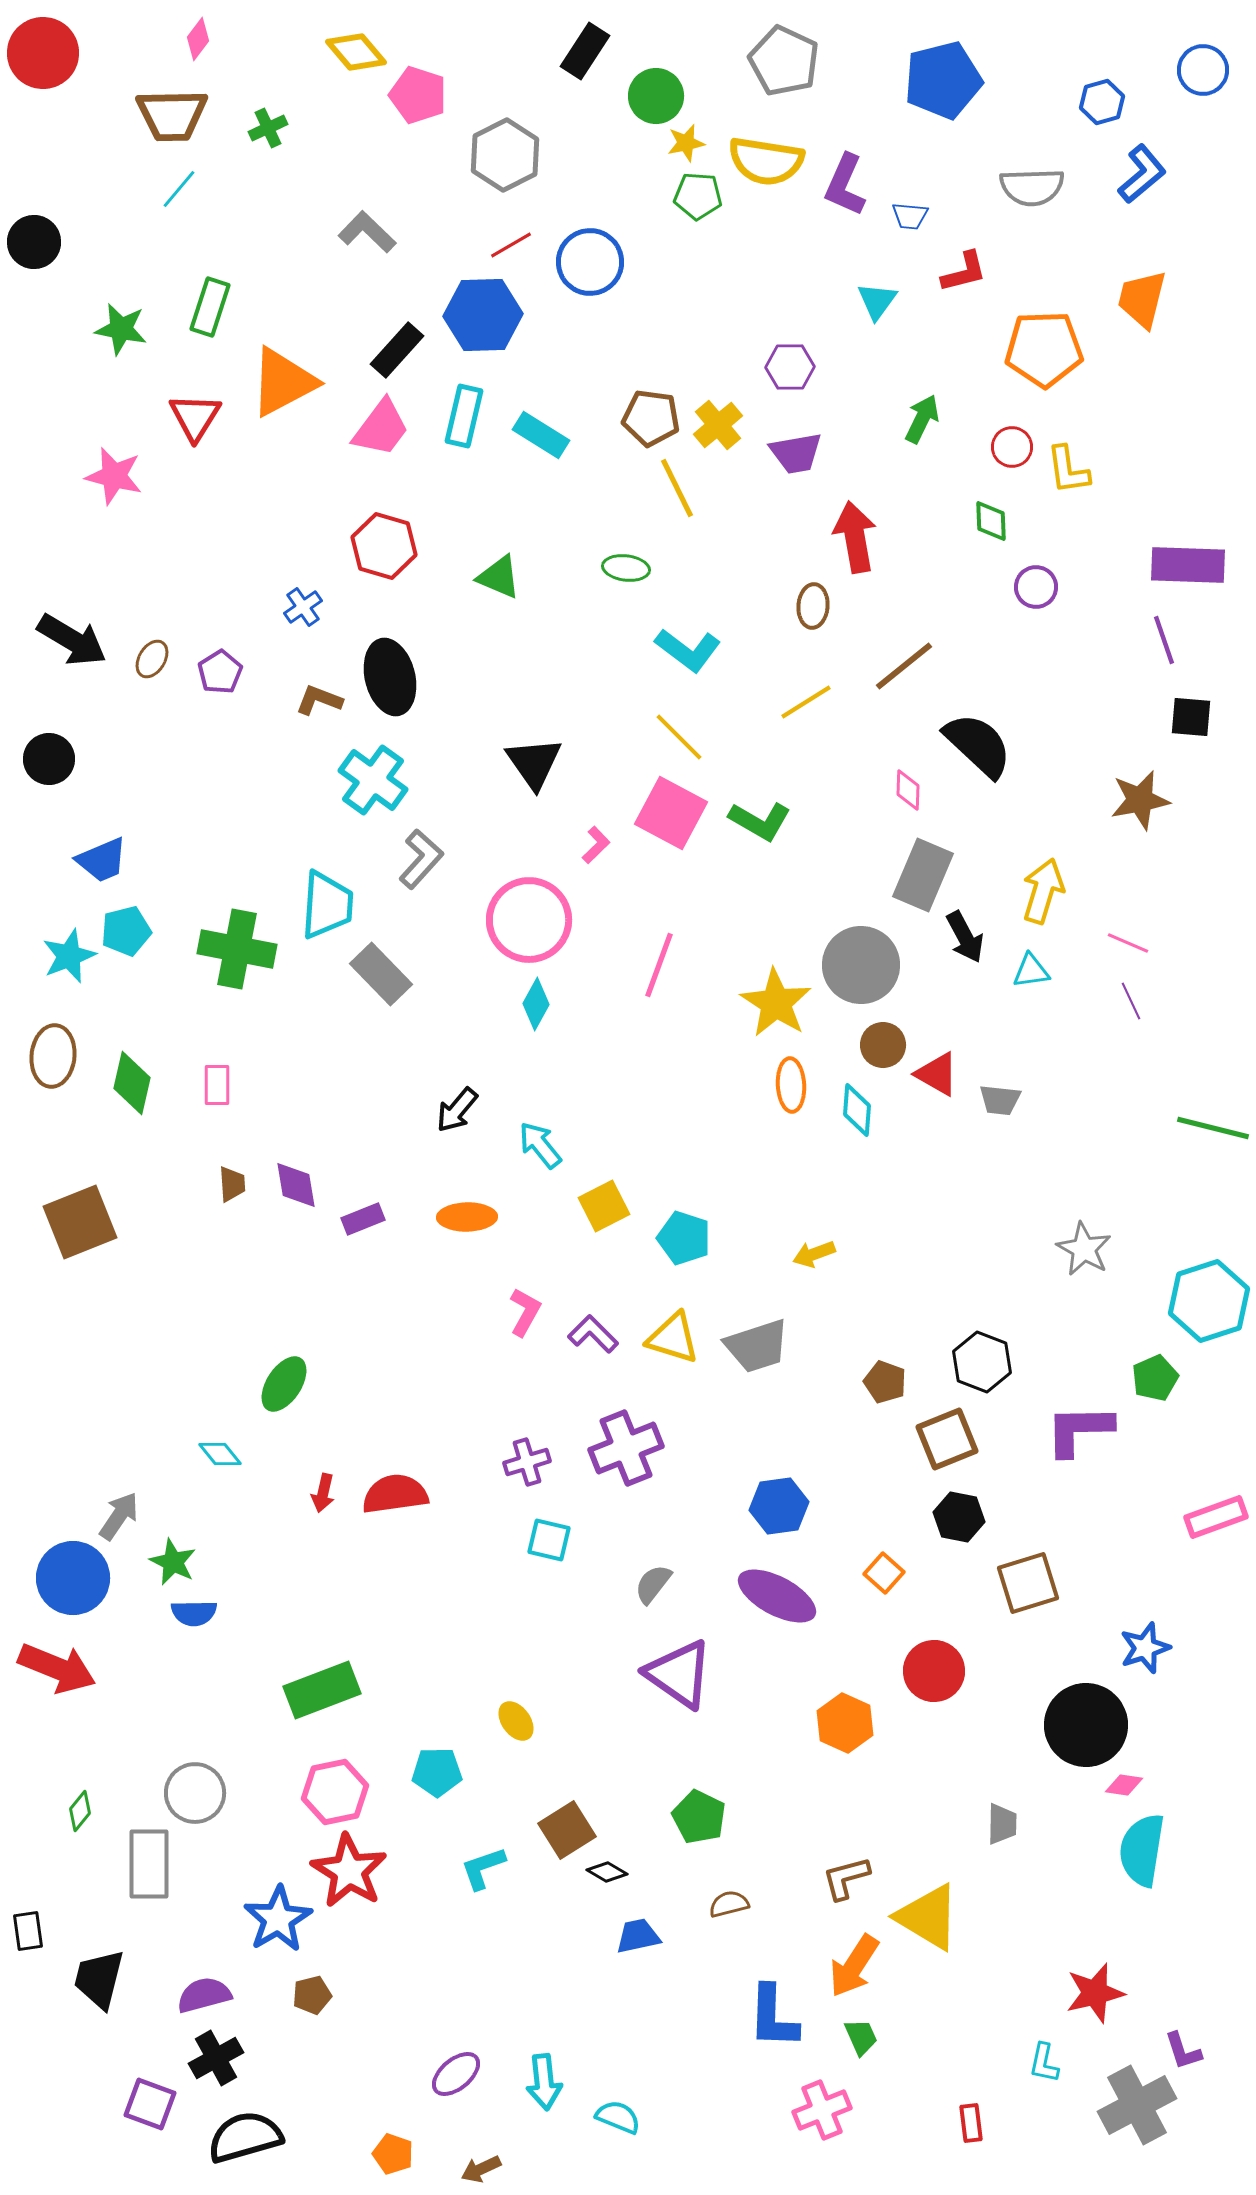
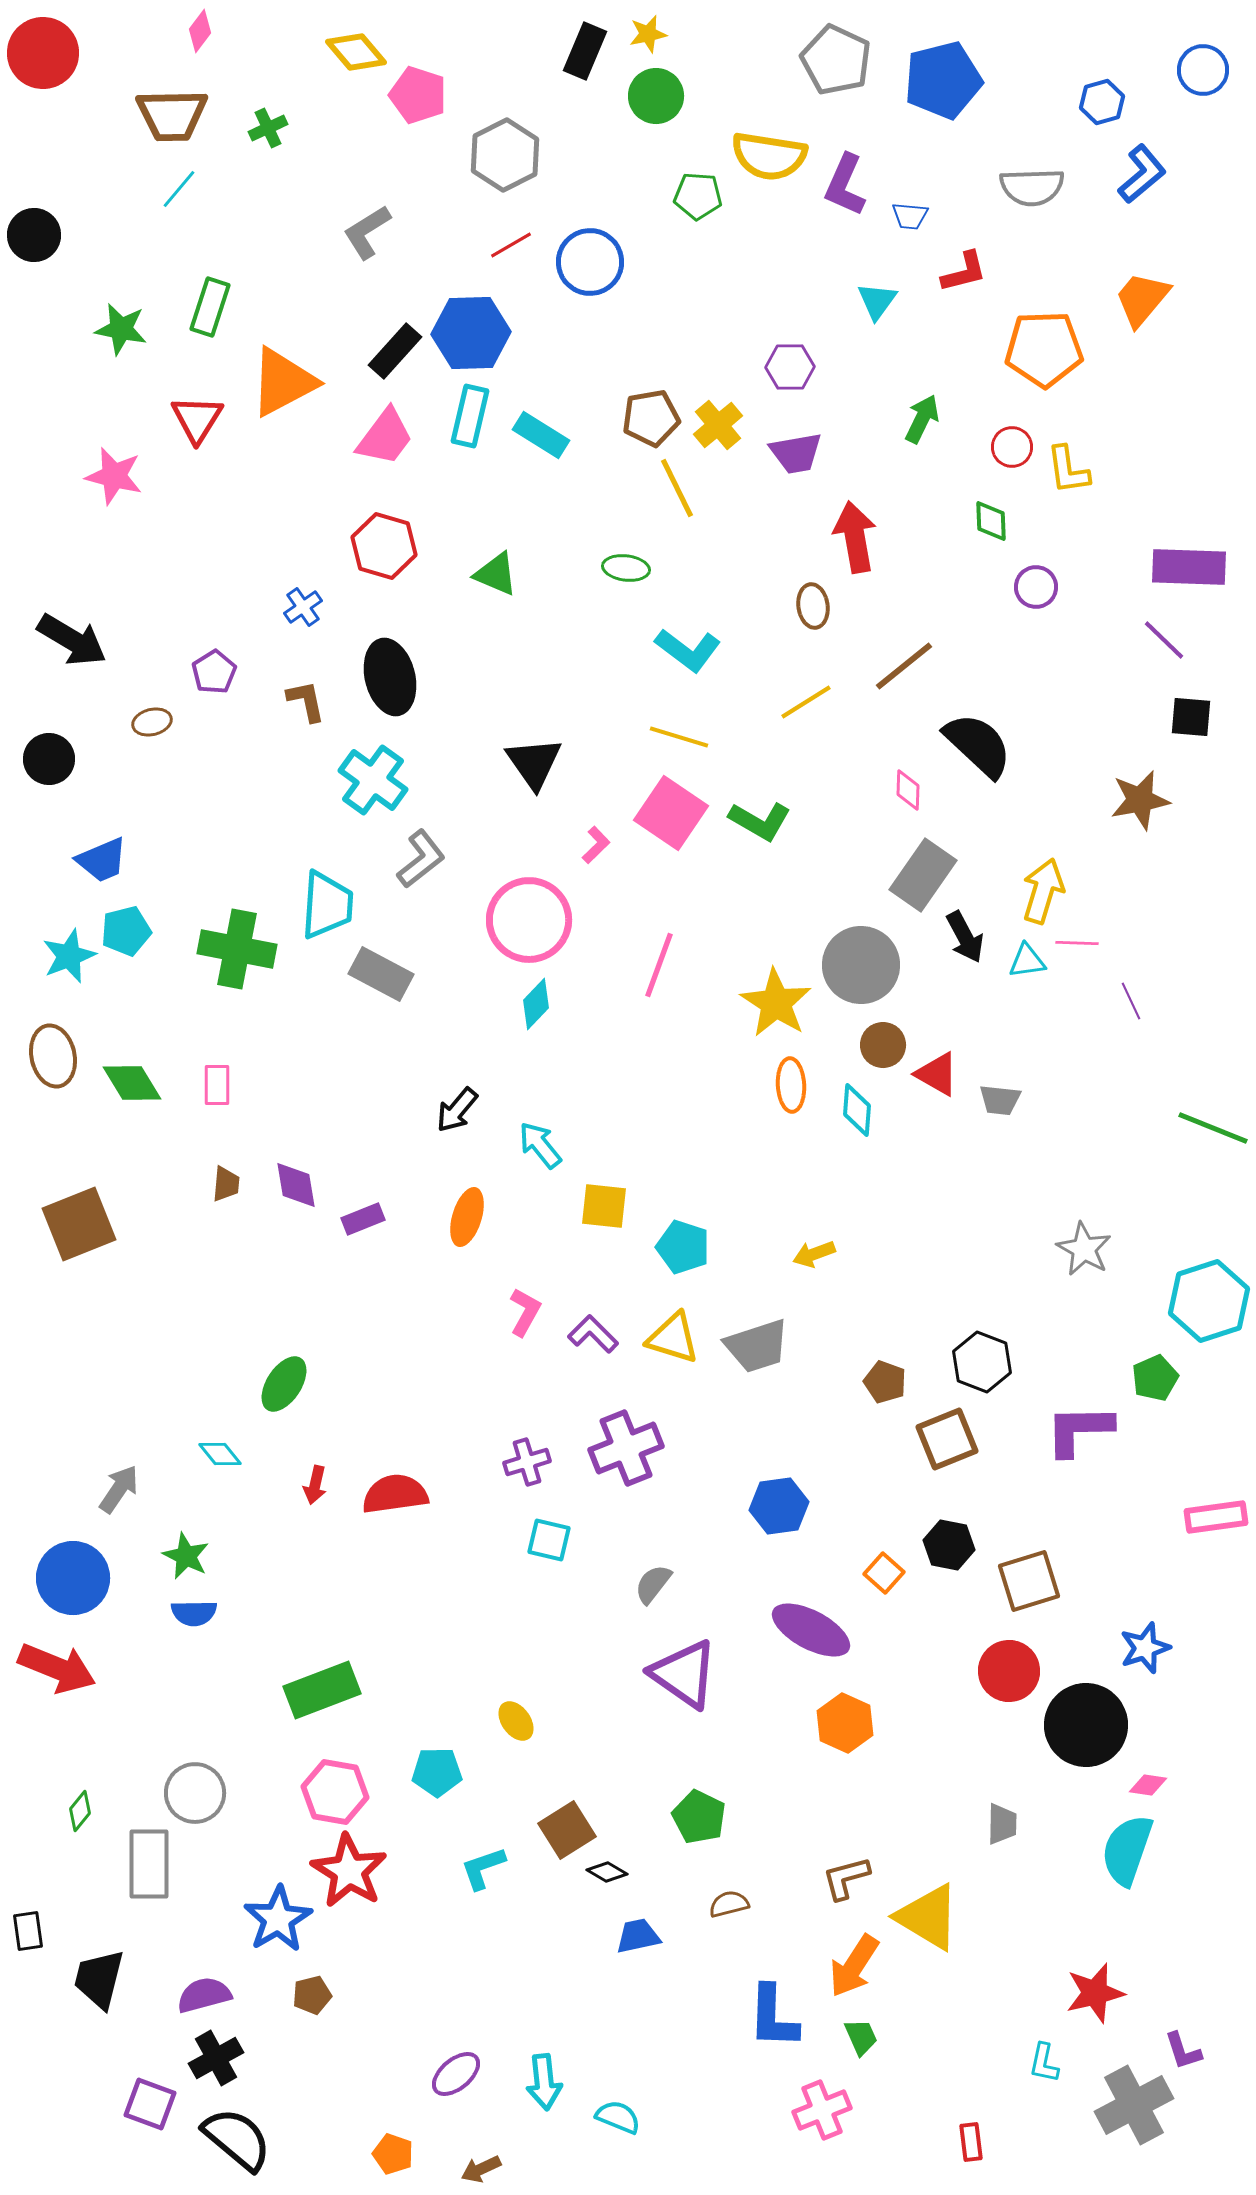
pink diamond at (198, 39): moved 2 px right, 8 px up
black rectangle at (585, 51): rotated 10 degrees counterclockwise
gray pentagon at (784, 61): moved 52 px right, 1 px up
yellow star at (686, 143): moved 38 px left, 109 px up
yellow semicircle at (766, 161): moved 3 px right, 5 px up
gray L-shape at (367, 232): rotated 76 degrees counterclockwise
black circle at (34, 242): moved 7 px up
orange trapezoid at (1142, 299): rotated 26 degrees clockwise
blue hexagon at (483, 315): moved 12 px left, 18 px down
black rectangle at (397, 350): moved 2 px left, 1 px down
cyan rectangle at (464, 416): moved 6 px right
red triangle at (195, 417): moved 2 px right, 2 px down
brown pentagon at (651, 418): rotated 18 degrees counterclockwise
pink trapezoid at (381, 428): moved 4 px right, 9 px down
purple rectangle at (1188, 565): moved 1 px right, 2 px down
green triangle at (499, 577): moved 3 px left, 3 px up
brown ellipse at (813, 606): rotated 12 degrees counterclockwise
purple line at (1164, 640): rotated 27 degrees counterclockwise
brown ellipse at (152, 659): moved 63 px down; rotated 45 degrees clockwise
purple pentagon at (220, 672): moved 6 px left
brown L-shape at (319, 700): moved 13 px left, 1 px down; rotated 57 degrees clockwise
yellow line at (679, 737): rotated 28 degrees counterclockwise
pink square at (671, 813): rotated 6 degrees clockwise
gray L-shape at (421, 859): rotated 10 degrees clockwise
gray rectangle at (923, 875): rotated 12 degrees clockwise
pink line at (1128, 943): moved 51 px left; rotated 21 degrees counterclockwise
cyan triangle at (1031, 971): moved 4 px left, 10 px up
gray rectangle at (381, 974): rotated 18 degrees counterclockwise
cyan diamond at (536, 1004): rotated 15 degrees clockwise
brown ellipse at (53, 1056): rotated 18 degrees counterclockwise
green diamond at (132, 1083): rotated 44 degrees counterclockwise
green line at (1213, 1128): rotated 8 degrees clockwise
brown trapezoid at (232, 1184): moved 6 px left; rotated 9 degrees clockwise
yellow square at (604, 1206): rotated 33 degrees clockwise
orange ellipse at (467, 1217): rotated 72 degrees counterclockwise
brown square at (80, 1222): moved 1 px left, 2 px down
cyan pentagon at (684, 1238): moved 1 px left, 9 px down
red arrow at (323, 1493): moved 8 px left, 8 px up
gray arrow at (119, 1516): moved 27 px up
black hexagon at (959, 1517): moved 10 px left, 28 px down
pink rectangle at (1216, 1517): rotated 12 degrees clockwise
green star at (173, 1562): moved 13 px right, 6 px up
brown square at (1028, 1583): moved 1 px right, 2 px up
purple ellipse at (777, 1596): moved 34 px right, 34 px down
red circle at (934, 1671): moved 75 px right
purple triangle at (679, 1674): moved 5 px right
pink diamond at (1124, 1785): moved 24 px right
pink hexagon at (335, 1792): rotated 22 degrees clockwise
cyan semicircle at (1142, 1850): moved 15 px left; rotated 10 degrees clockwise
gray cross at (1137, 2105): moved 3 px left
red rectangle at (971, 2123): moved 19 px down
black semicircle at (245, 2137): moved 8 px left, 2 px down; rotated 56 degrees clockwise
